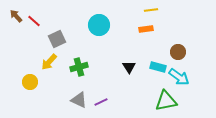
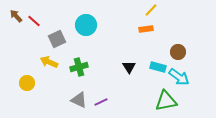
yellow line: rotated 40 degrees counterclockwise
cyan circle: moved 13 px left
yellow arrow: rotated 72 degrees clockwise
yellow circle: moved 3 px left, 1 px down
